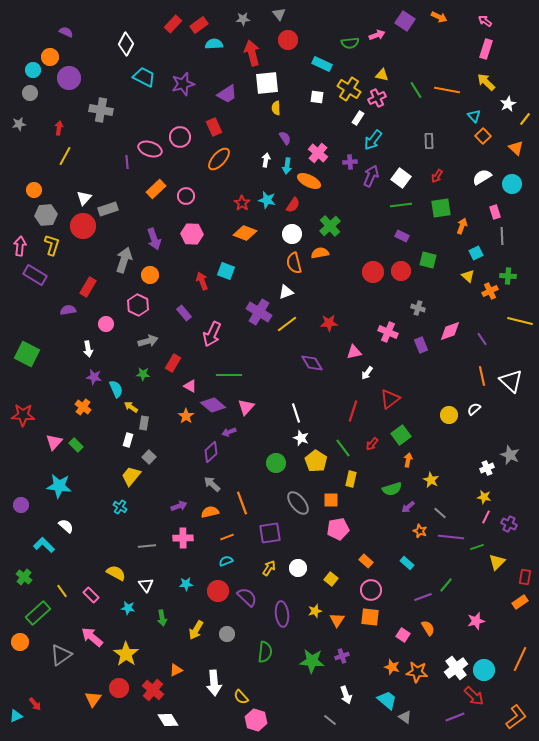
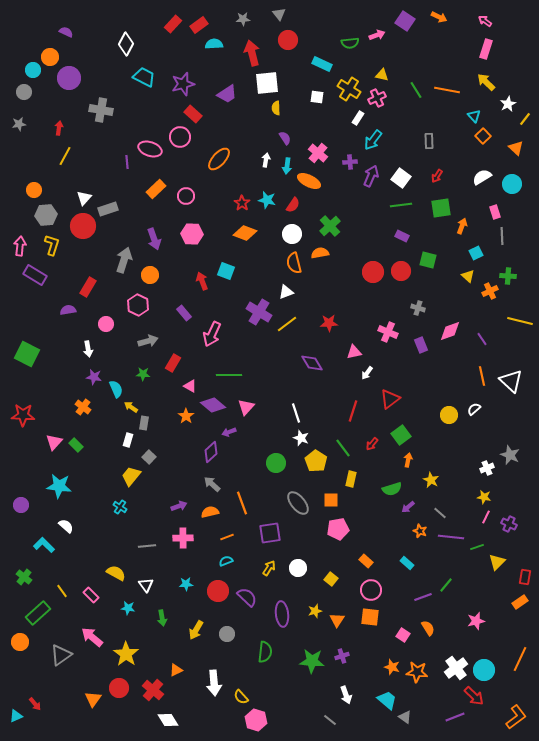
gray circle at (30, 93): moved 6 px left, 1 px up
red rectangle at (214, 127): moved 21 px left, 13 px up; rotated 24 degrees counterclockwise
